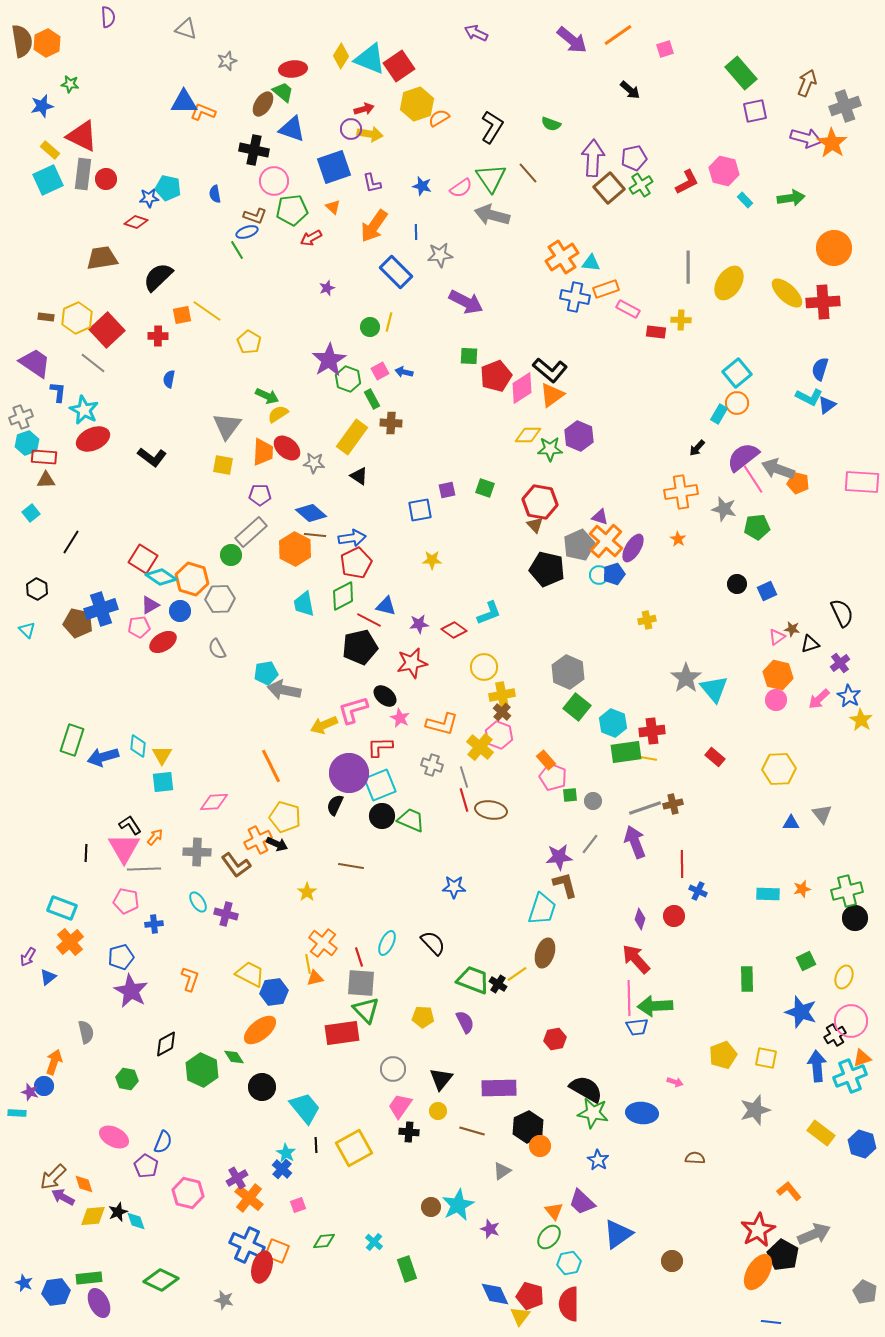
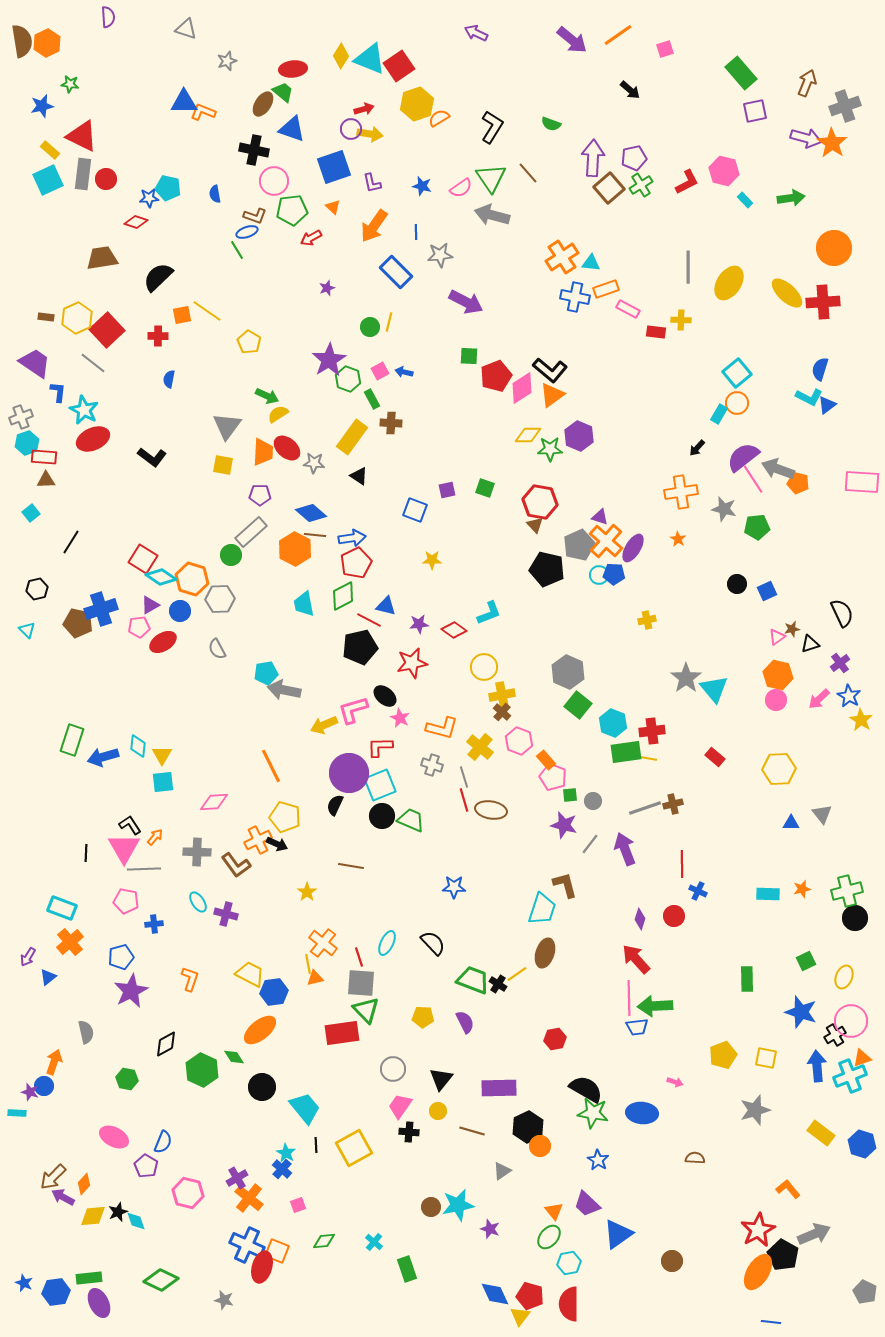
blue square at (420, 510): moved 5 px left; rotated 30 degrees clockwise
blue pentagon at (614, 574): rotated 20 degrees clockwise
black hexagon at (37, 589): rotated 20 degrees clockwise
brown star at (792, 629): rotated 21 degrees counterclockwise
green square at (577, 707): moved 1 px right, 2 px up
orange L-shape at (442, 724): moved 4 px down
pink hexagon at (499, 735): moved 20 px right, 6 px down
purple arrow at (635, 842): moved 10 px left, 7 px down
purple star at (559, 857): moved 5 px right, 32 px up; rotated 20 degrees clockwise
purple star at (131, 991): rotated 16 degrees clockwise
orange diamond at (84, 1184): rotated 60 degrees clockwise
orange L-shape at (789, 1191): moved 1 px left, 2 px up
purple trapezoid at (582, 1202): moved 5 px right, 2 px down
cyan star at (458, 1205): rotated 16 degrees clockwise
